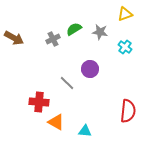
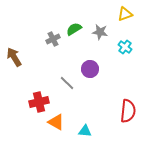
brown arrow: moved 19 px down; rotated 150 degrees counterclockwise
red cross: rotated 18 degrees counterclockwise
